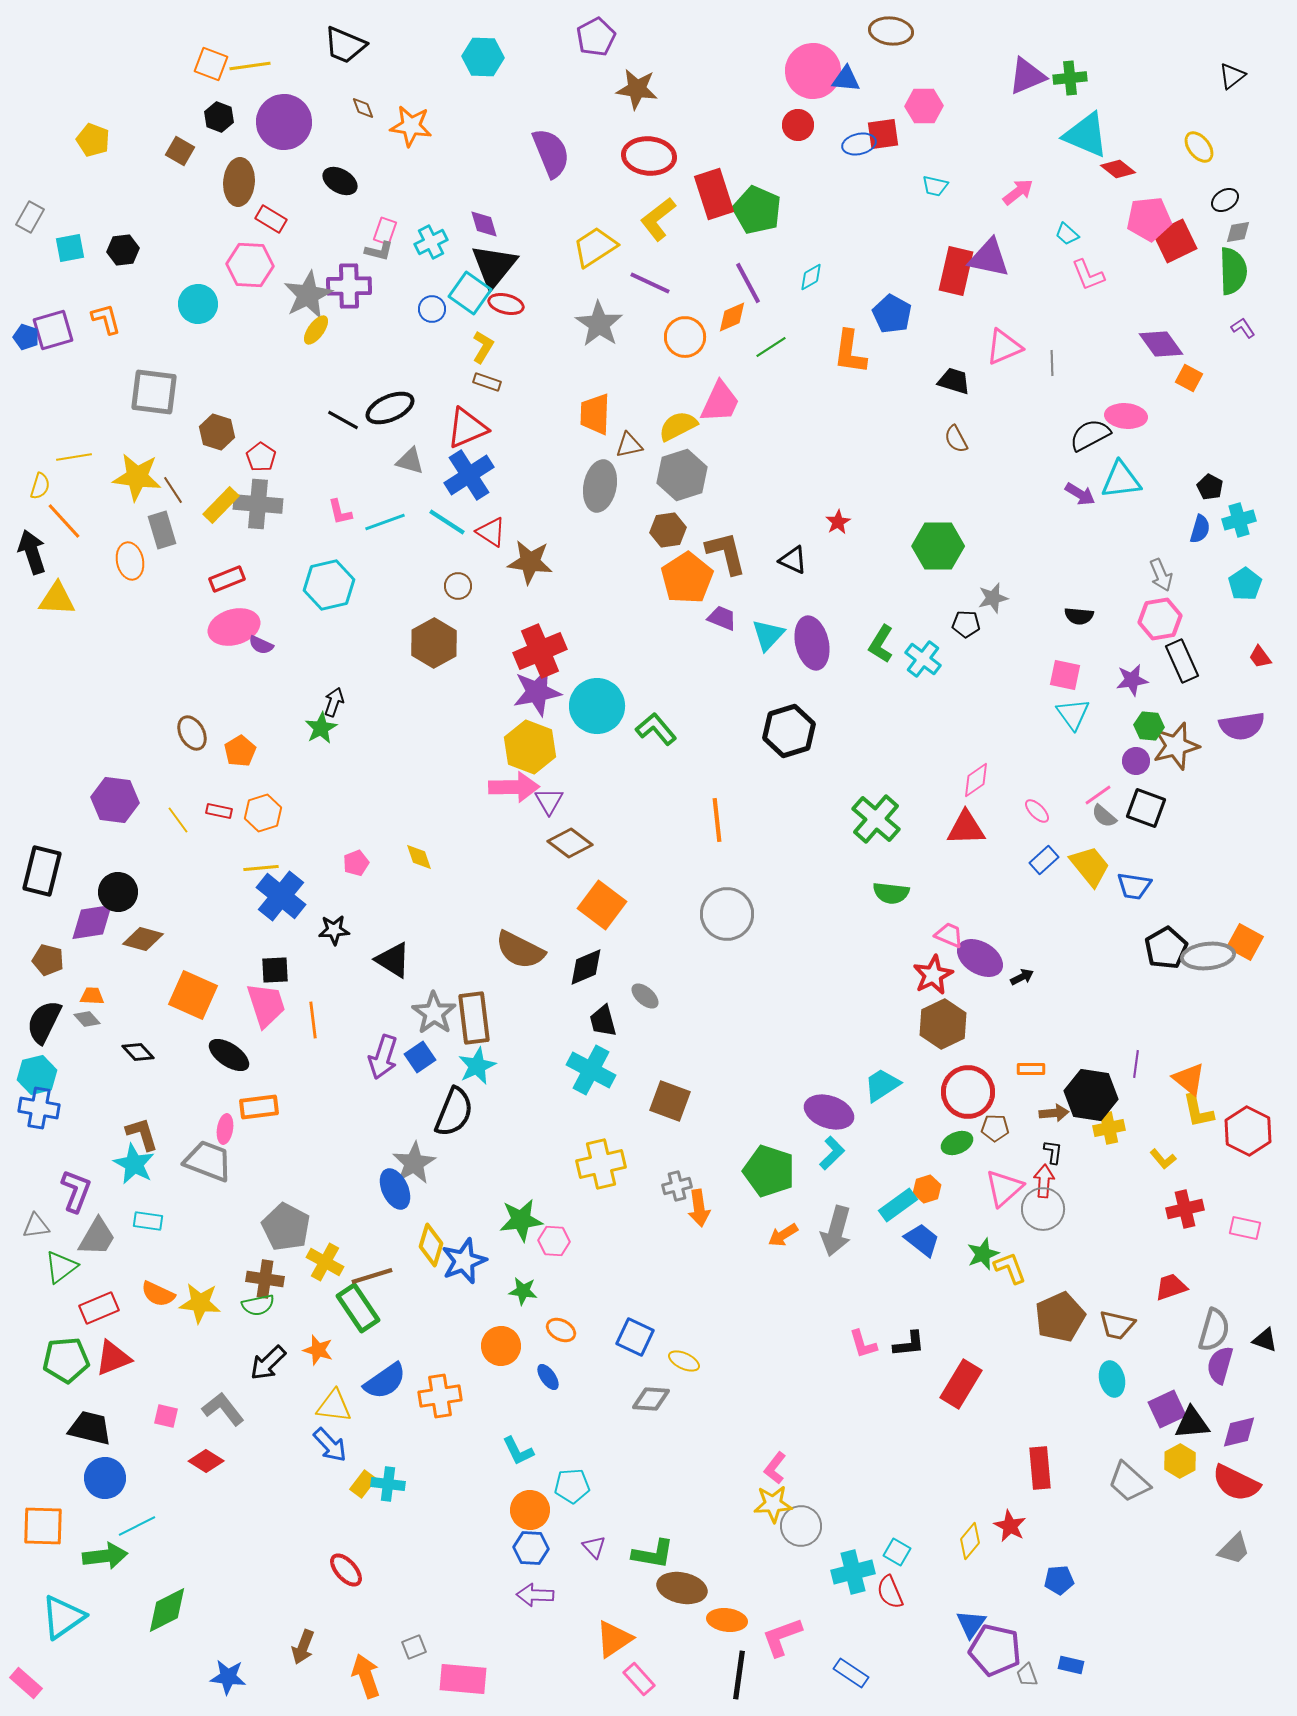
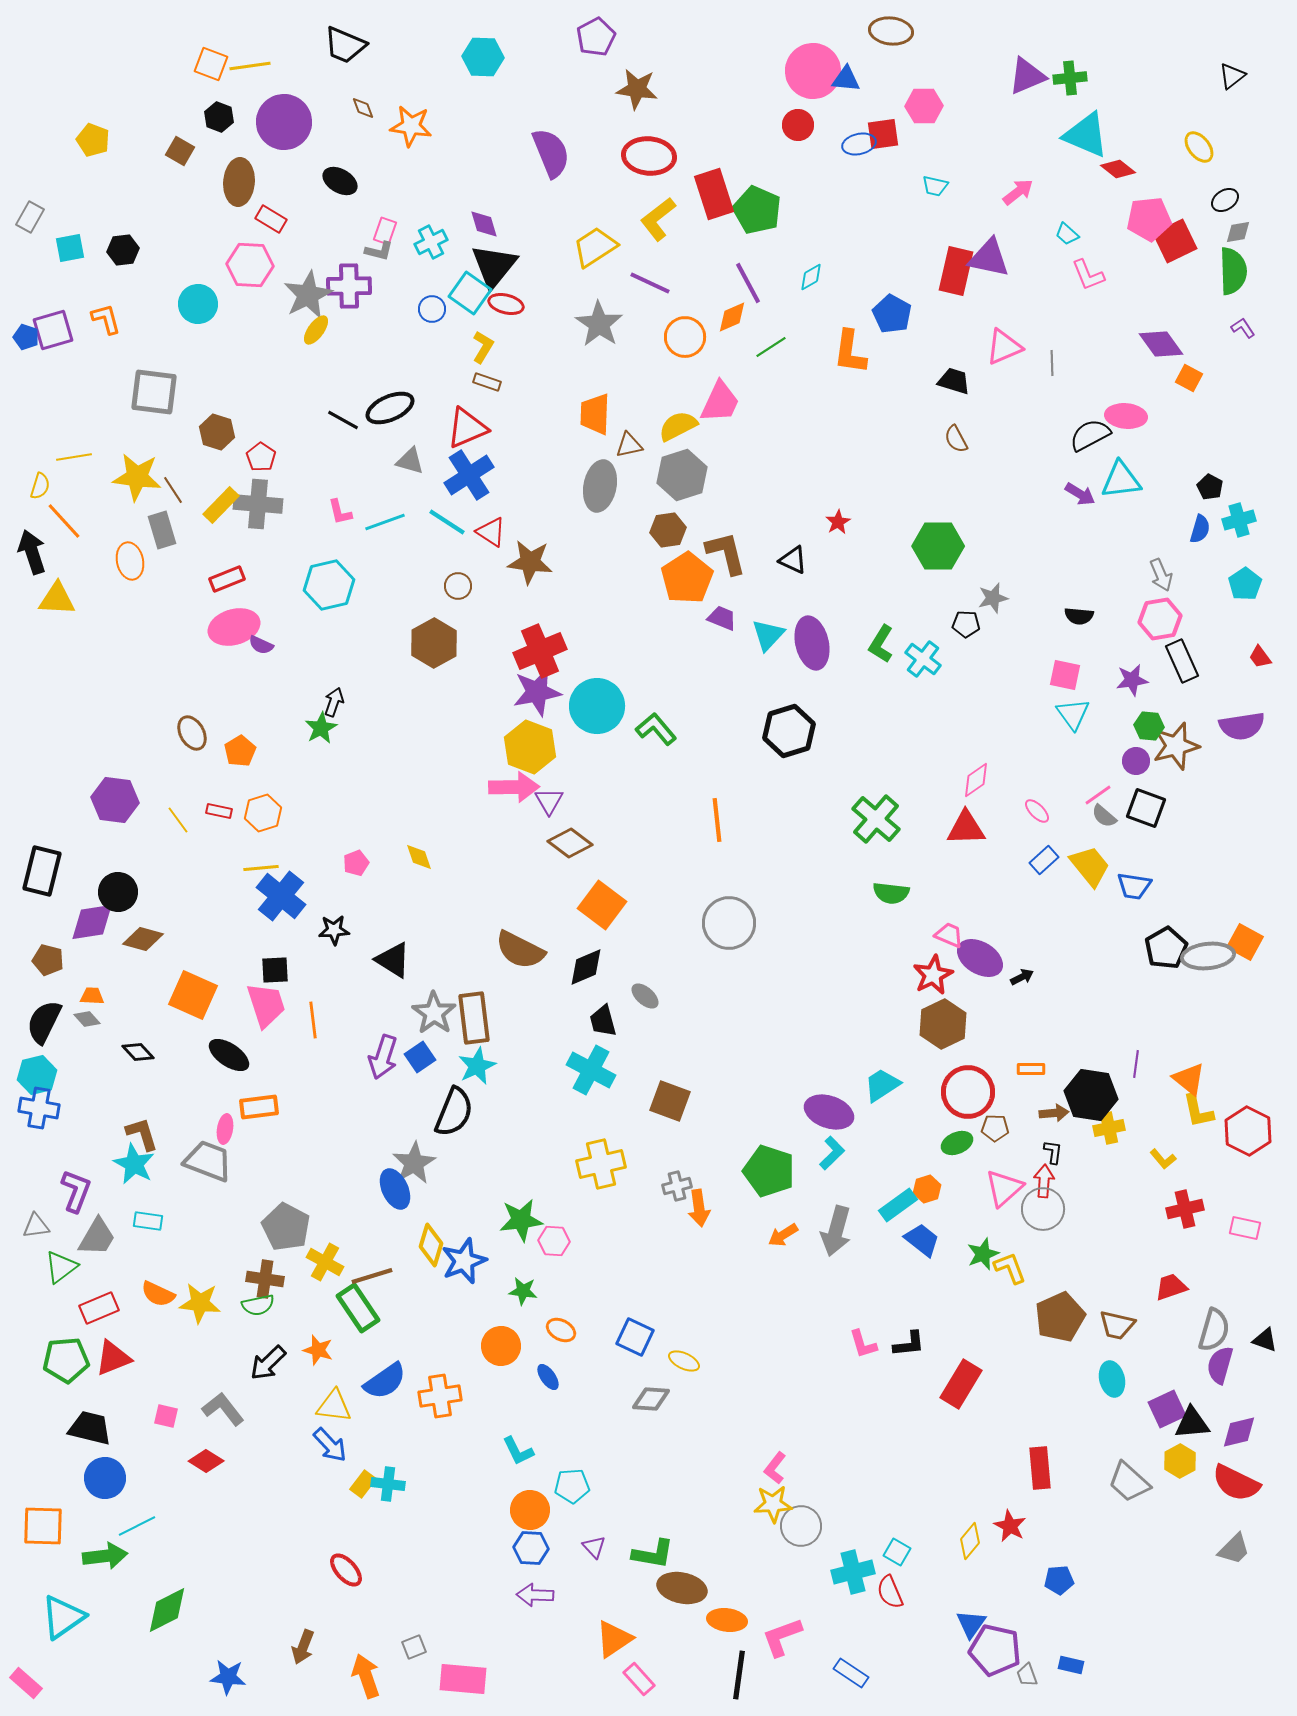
gray circle at (727, 914): moved 2 px right, 9 px down
